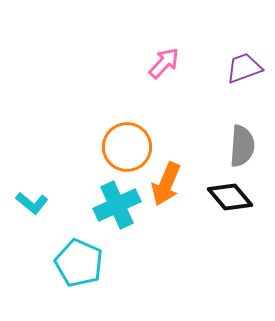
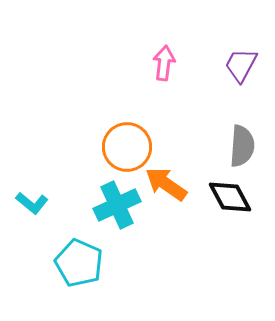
pink arrow: rotated 36 degrees counterclockwise
purple trapezoid: moved 3 px left, 3 px up; rotated 42 degrees counterclockwise
orange arrow: rotated 102 degrees clockwise
black diamond: rotated 12 degrees clockwise
